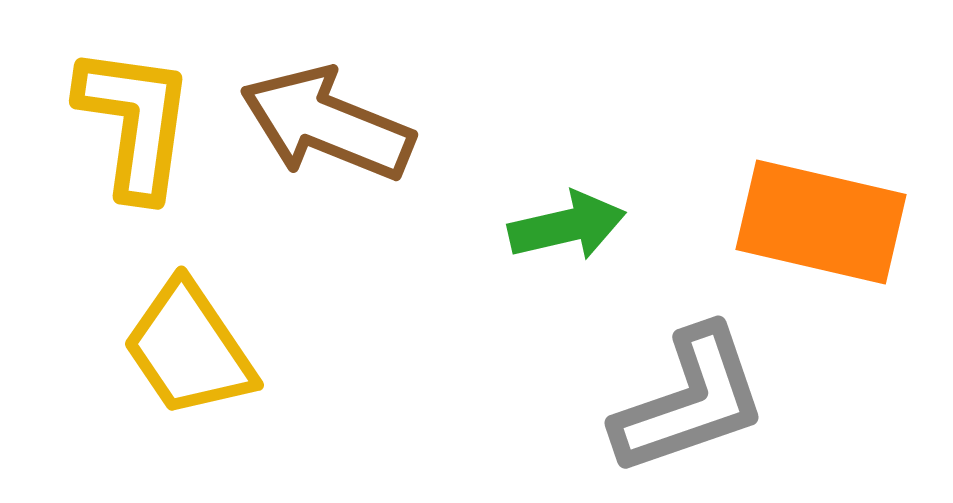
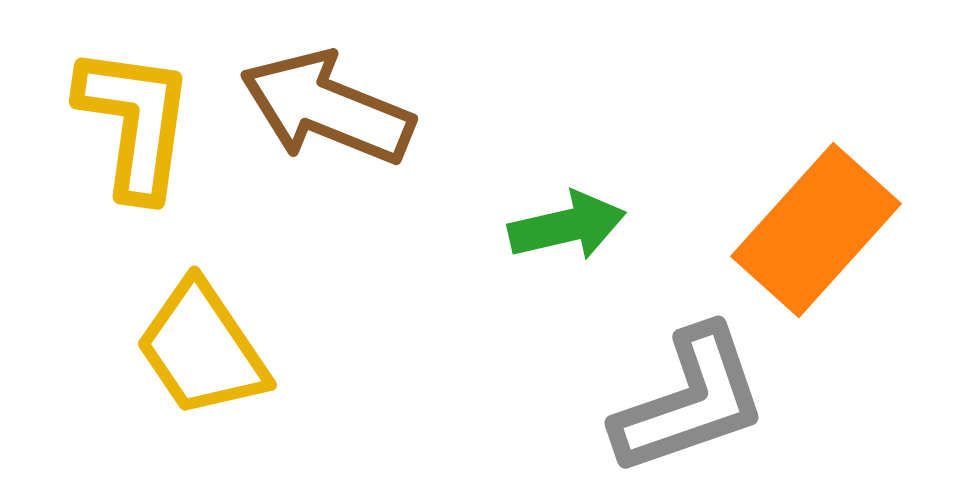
brown arrow: moved 16 px up
orange rectangle: moved 5 px left, 8 px down; rotated 61 degrees counterclockwise
yellow trapezoid: moved 13 px right
